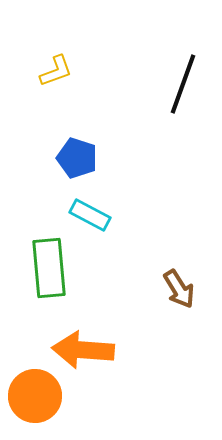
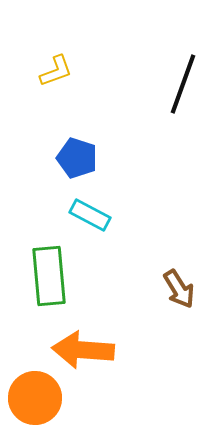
green rectangle: moved 8 px down
orange circle: moved 2 px down
